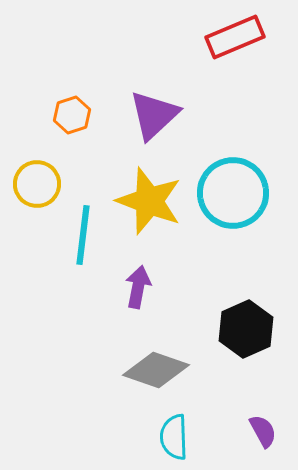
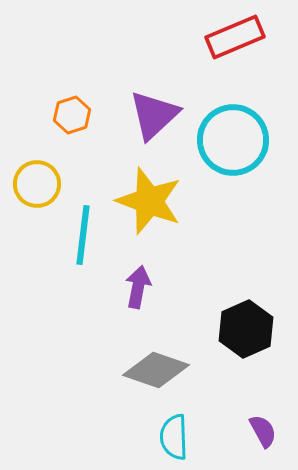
cyan circle: moved 53 px up
